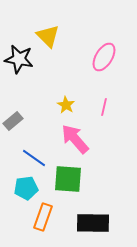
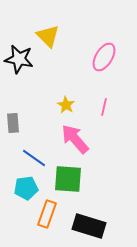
gray rectangle: moved 2 px down; rotated 54 degrees counterclockwise
orange rectangle: moved 4 px right, 3 px up
black rectangle: moved 4 px left, 3 px down; rotated 16 degrees clockwise
